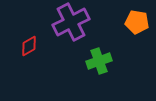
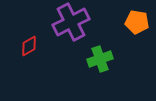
green cross: moved 1 px right, 2 px up
